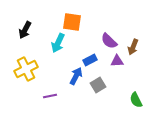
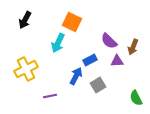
orange square: rotated 18 degrees clockwise
black arrow: moved 10 px up
green semicircle: moved 2 px up
